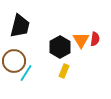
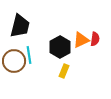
orange triangle: rotated 36 degrees clockwise
cyan line: moved 3 px right, 18 px up; rotated 42 degrees counterclockwise
